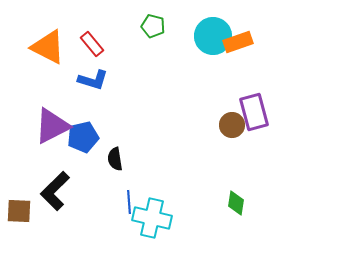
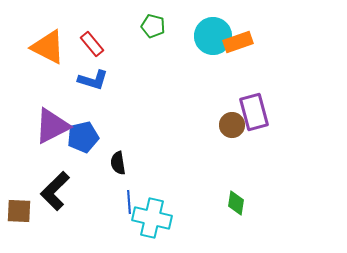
black semicircle: moved 3 px right, 4 px down
